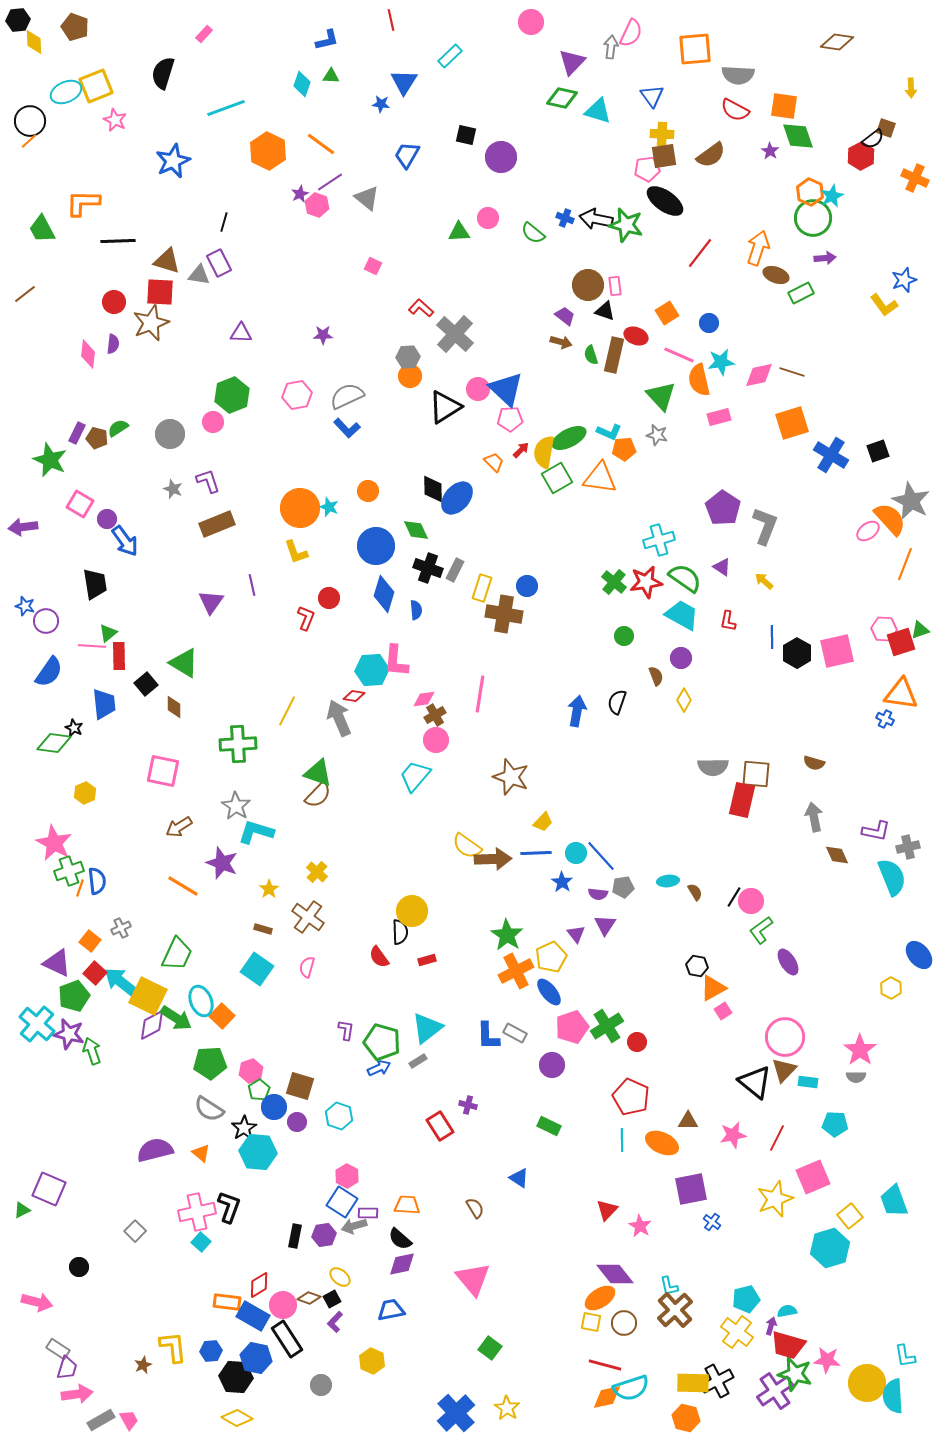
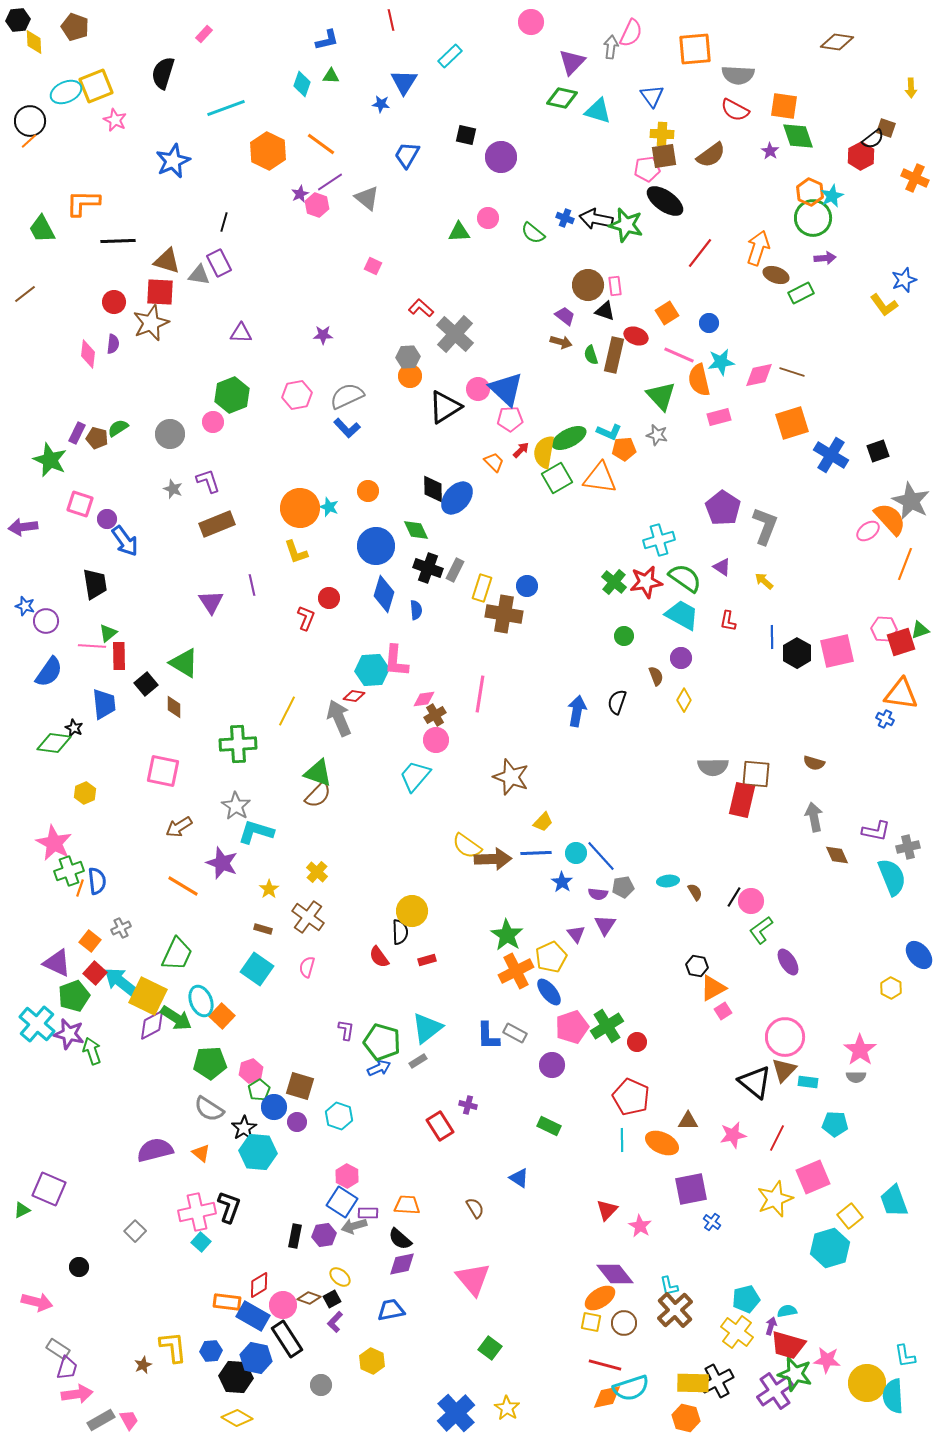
pink square at (80, 504): rotated 12 degrees counterclockwise
purple triangle at (211, 602): rotated 8 degrees counterclockwise
